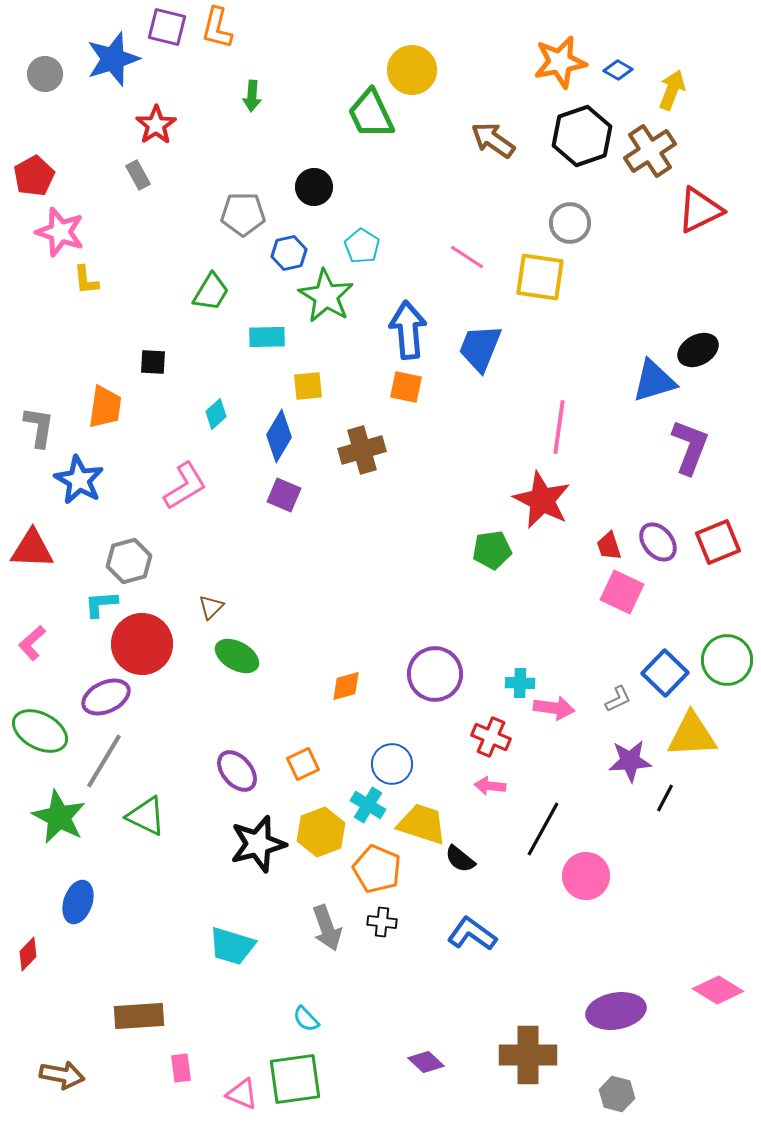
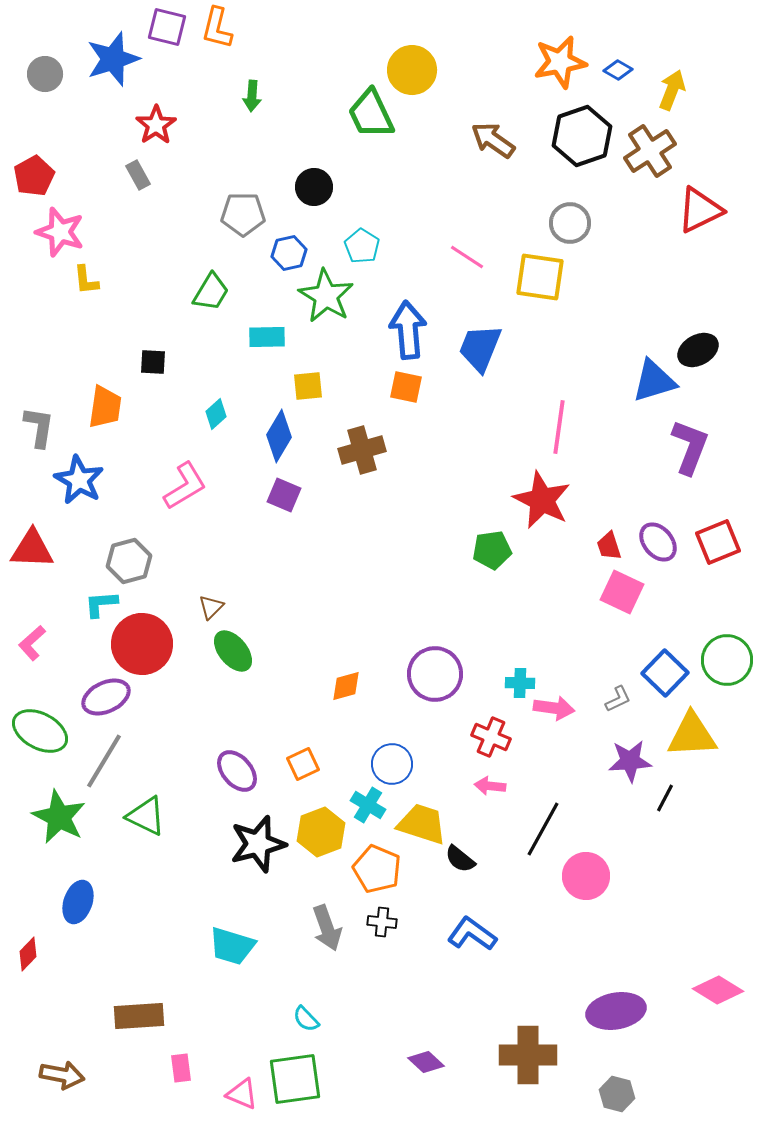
green ellipse at (237, 656): moved 4 px left, 5 px up; rotated 21 degrees clockwise
